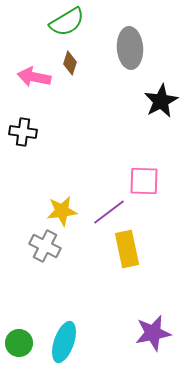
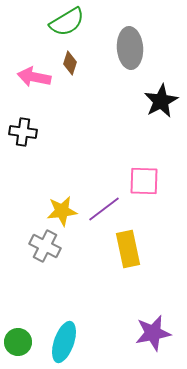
purple line: moved 5 px left, 3 px up
yellow rectangle: moved 1 px right
green circle: moved 1 px left, 1 px up
